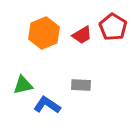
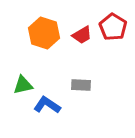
orange hexagon: rotated 20 degrees counterclockwise
